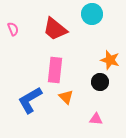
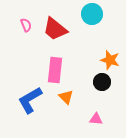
pink semicircle: moved 13 px right, 4 px up
black circle: moved 2 px right
